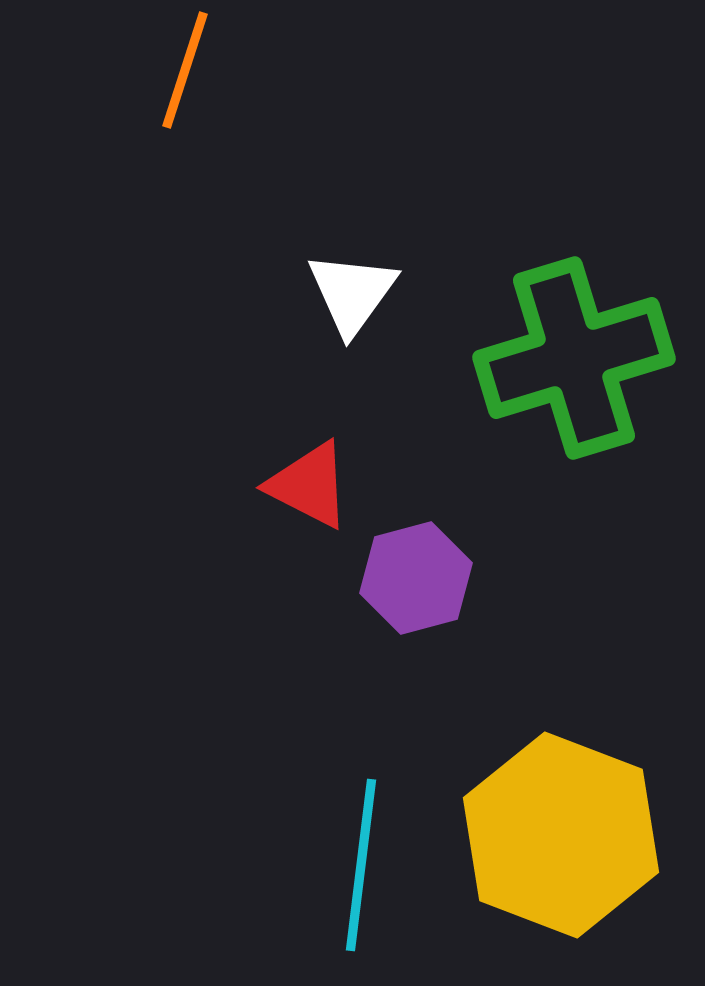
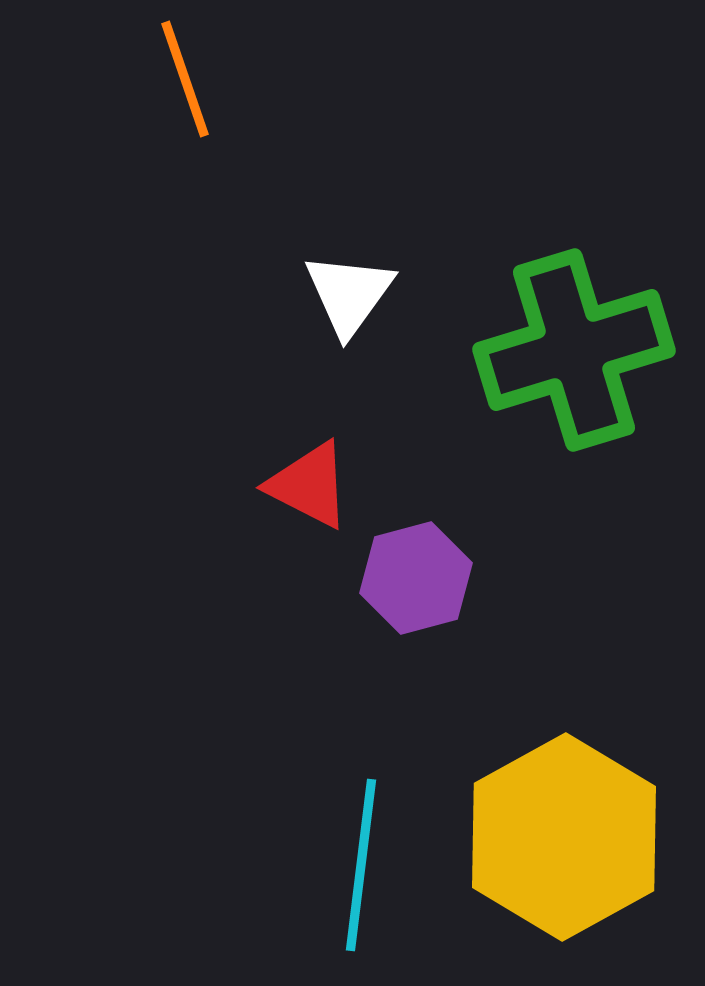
orange line: moved 9 px down; rotated 37 degrees counterclockwise
white triangle: moved 3 px left, 1 px down
green cross: moved 8 px up
yellow hexagon: moved 3 px right, 2 px down; rotated 10 degrees clockwise
